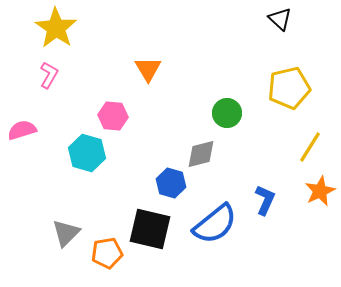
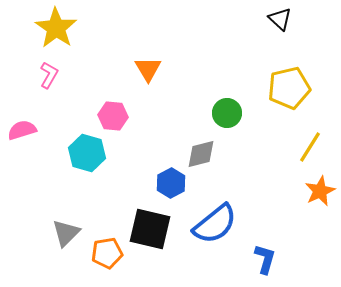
blue hexagon: rotated 16 degrees clockwise
blue L-shape: moved 59 px down; rotated 8 degrees counterclockwise
